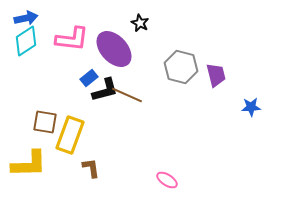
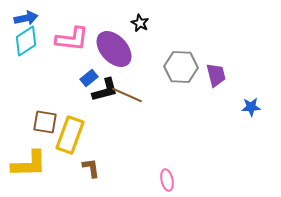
gray hexagon: rotated 12 degrees counterclockwise
pink ellipse: rotated 45 degrees clockwise
